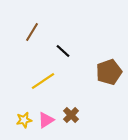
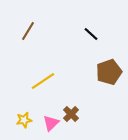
brown line: moved 4 px left, 1 px up
black line: moved 28 px right, 17 px up
brown cross: moved 1 px up
pink triangle: moved 5 px right, 3 px down; rotated 12 degrees counterclockwise
